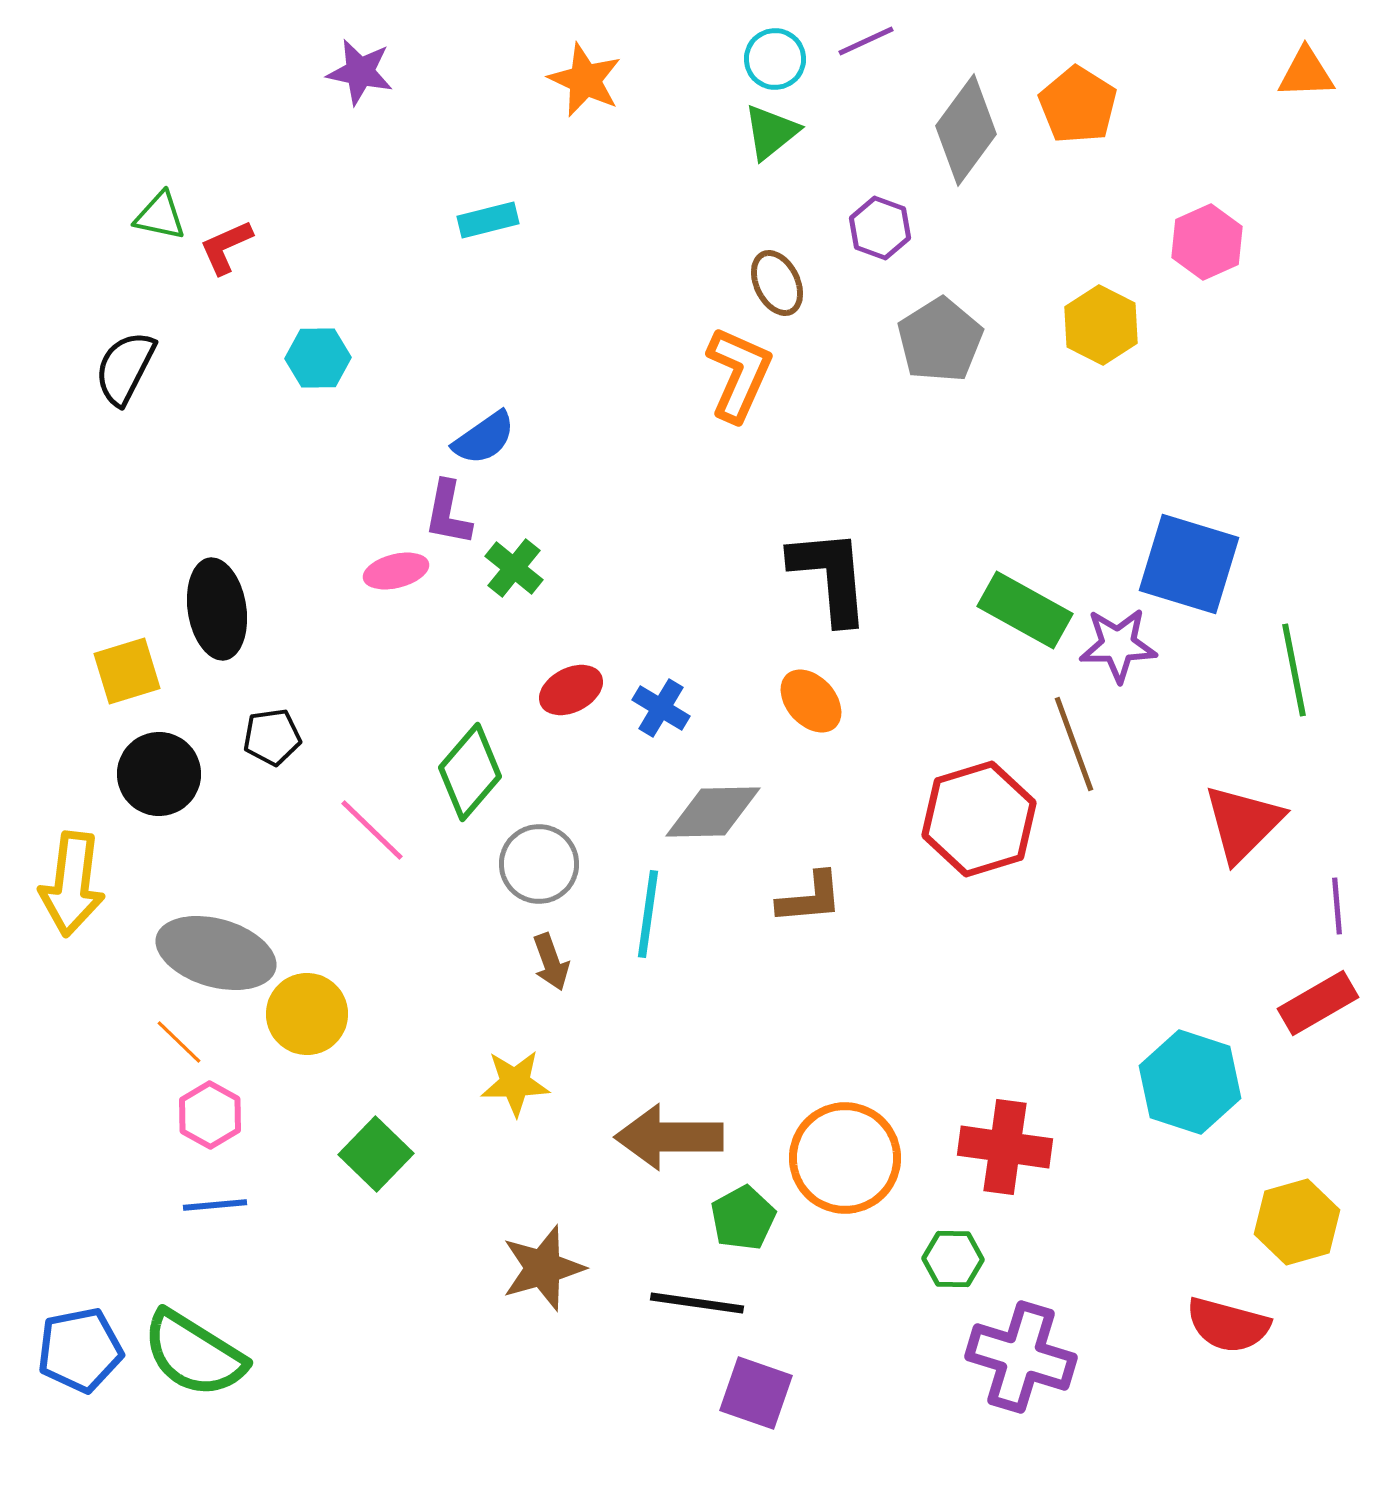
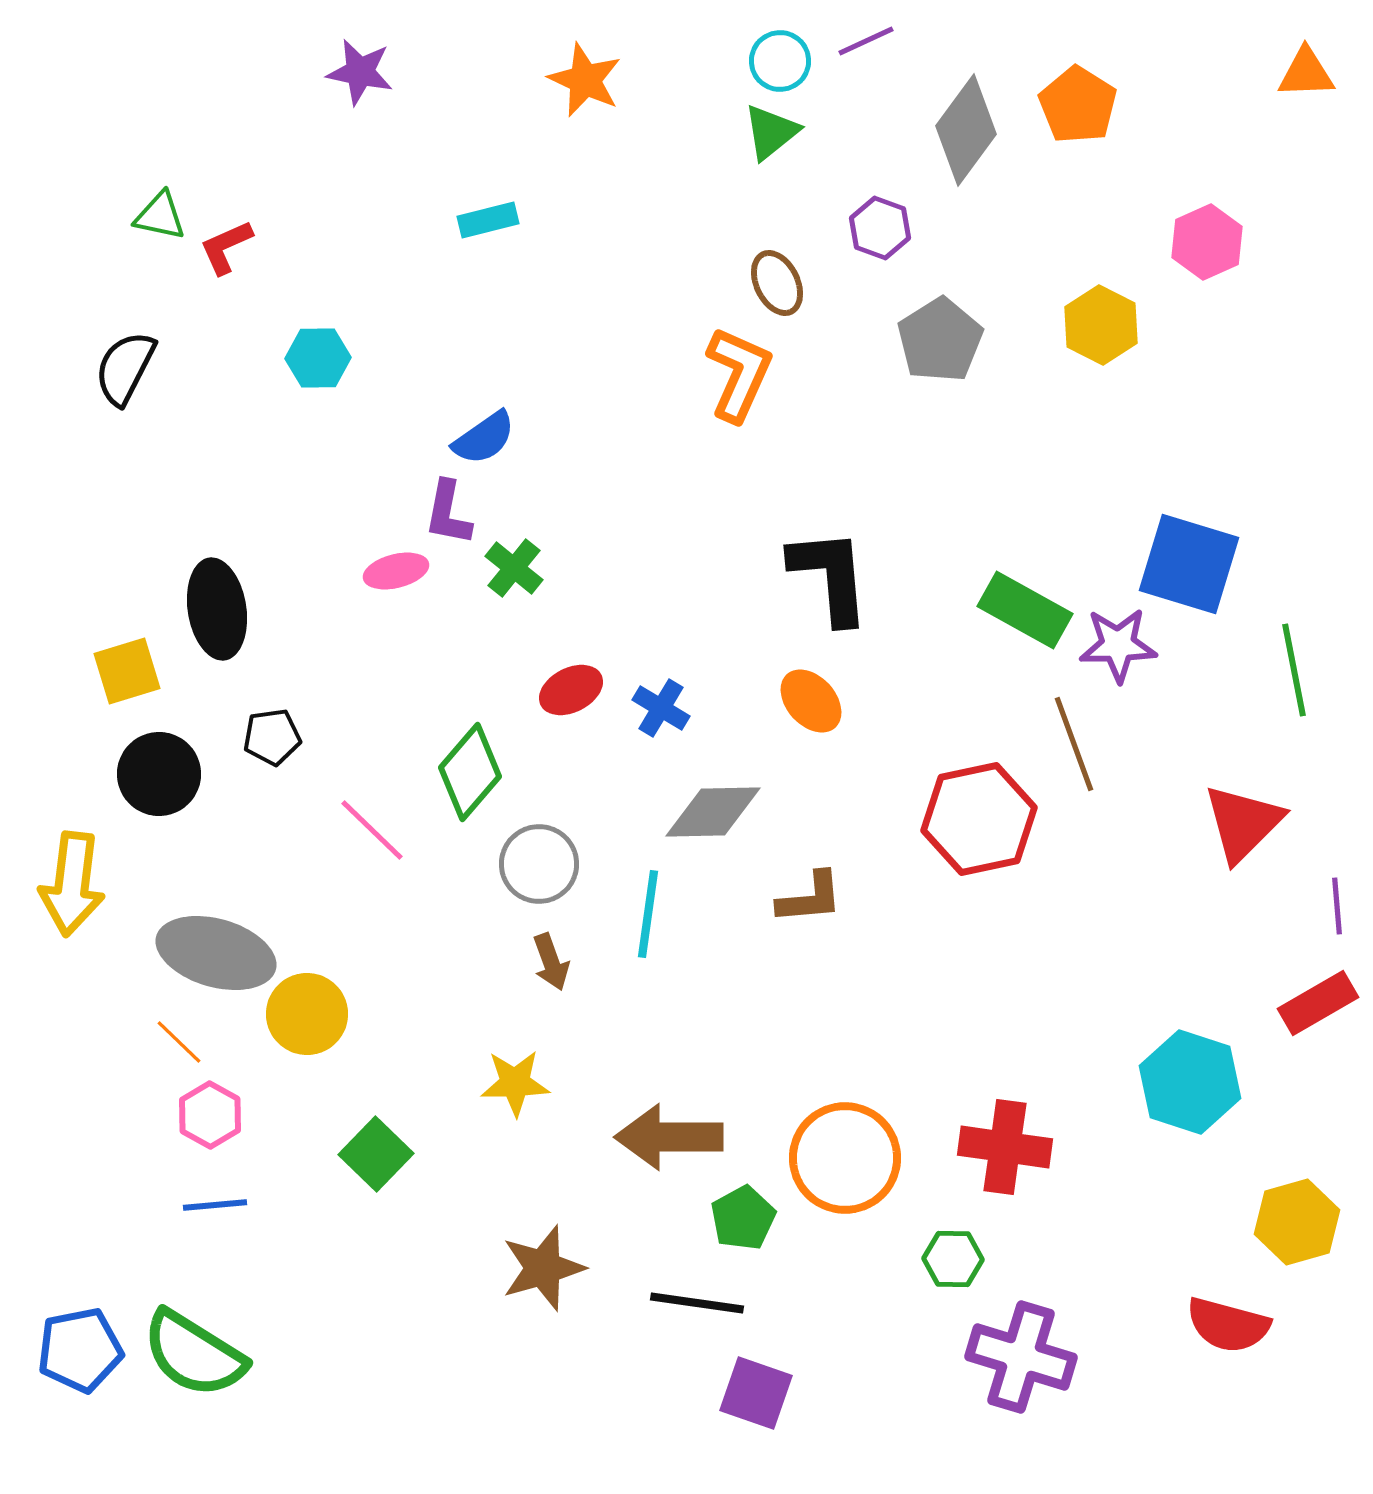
cyan circle at (775, 59): moved 5 px right, 2 px down
red hexagon at (979, 819): rotated 5 degrees clockwise
